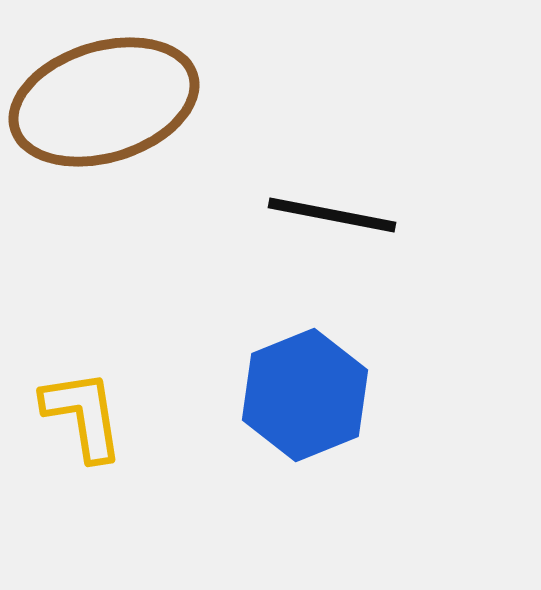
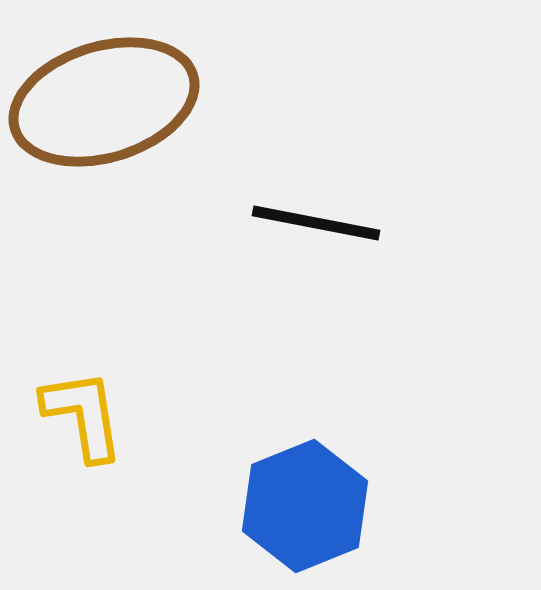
black line: moved 16 px left, 8 px down
blue hexagon: moved 111 px down
